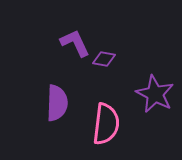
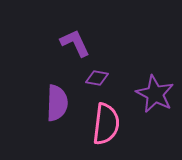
purple diamond: moved 7 px left, 19 px down
